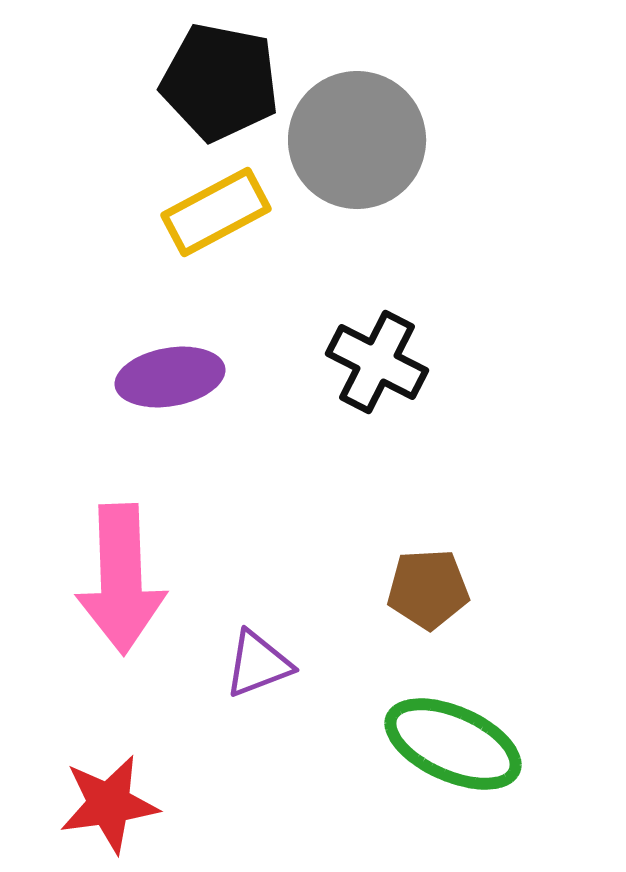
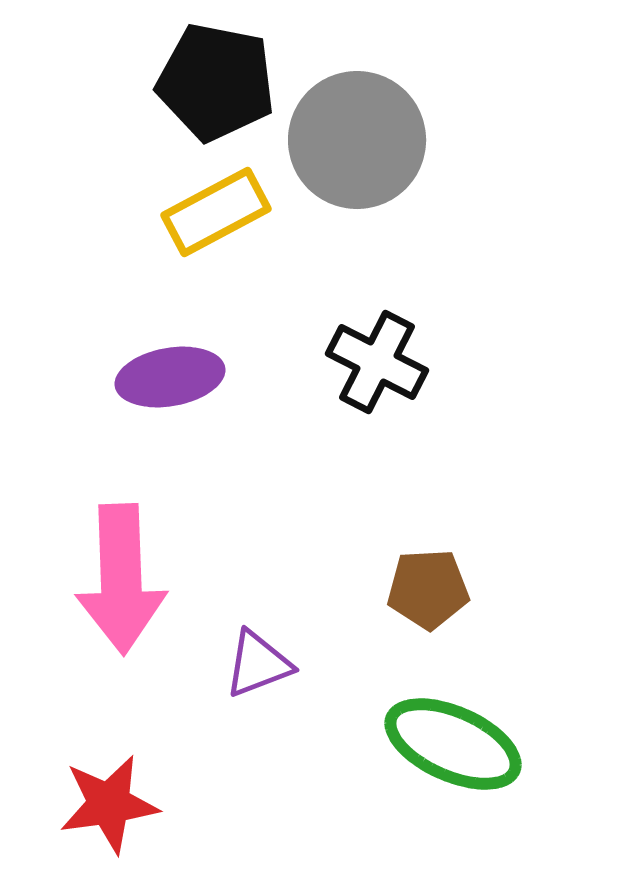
black pentagon: moved 4 px left
